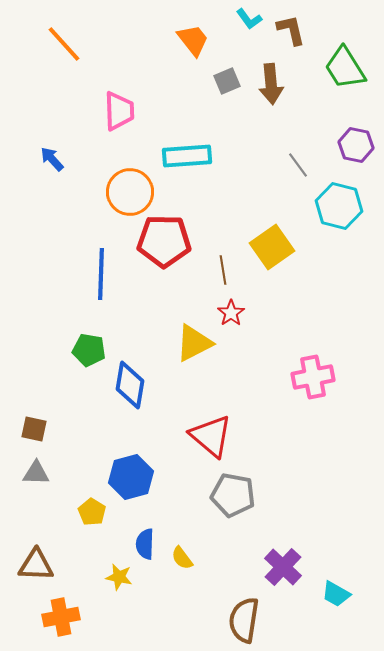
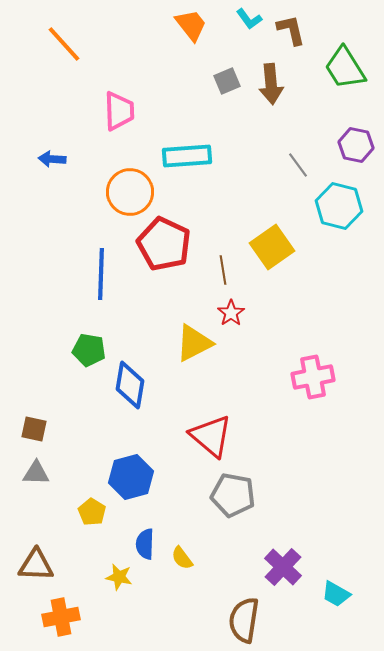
orange trapezoid: moved 2 px left, 15 px up
blue arrow: rotated 44 degrees counterclockwise
red pentagon: moved 3 px down; rotated 24 degrees clockwise
